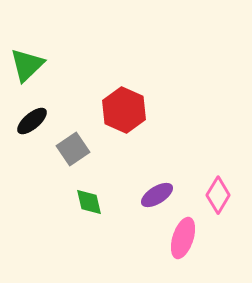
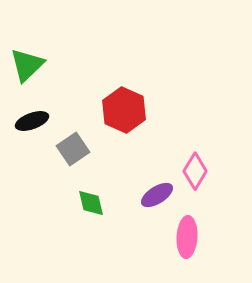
black ellipse: rotated 20 degrees clockwise
pink diamond: moved 23 px left, 24 px up
green diamond: moved 2 px right, 1 px down
pink ellipse: moved 4 px right, 1 px up; rotated 15 degrees counterclockwise
